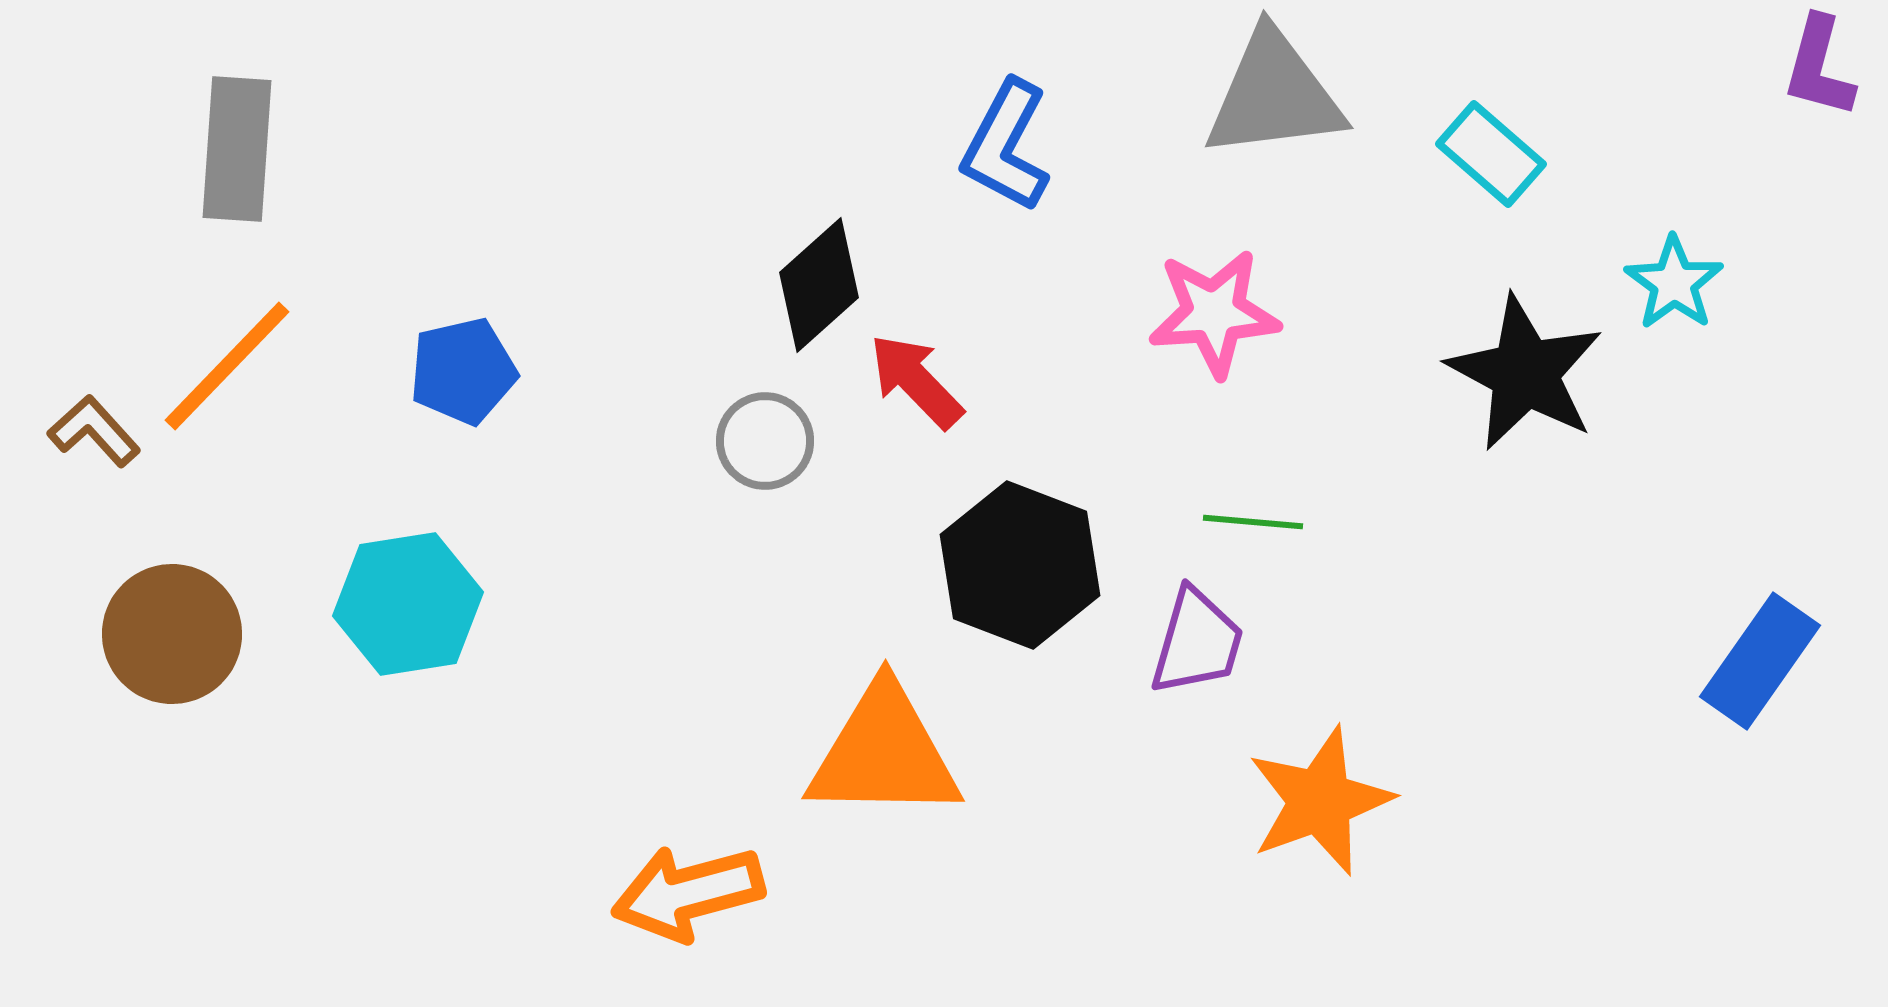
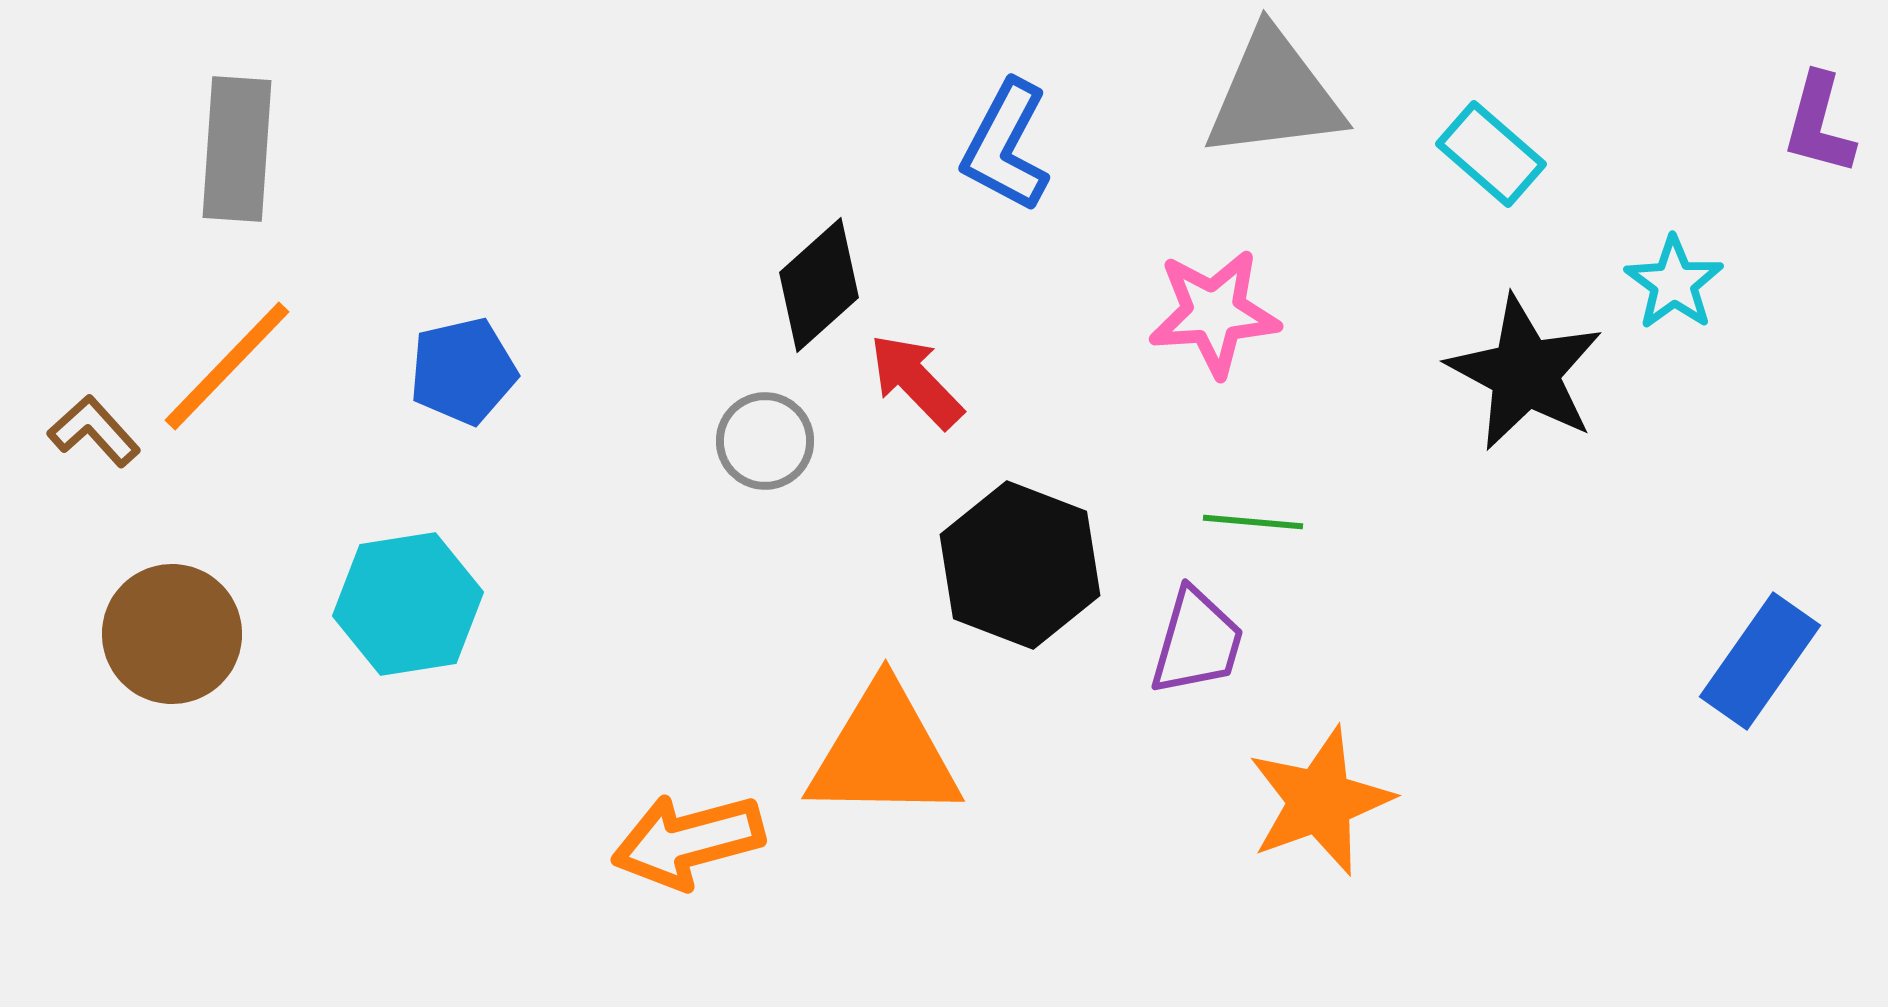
purple L-shape: moved 57 px down
orange arrow: moved 52 px up
